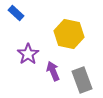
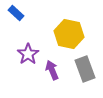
purple arrow: moved 1 px left, 1 px up
gray rectangle: moved 3 px right, 11 px up
